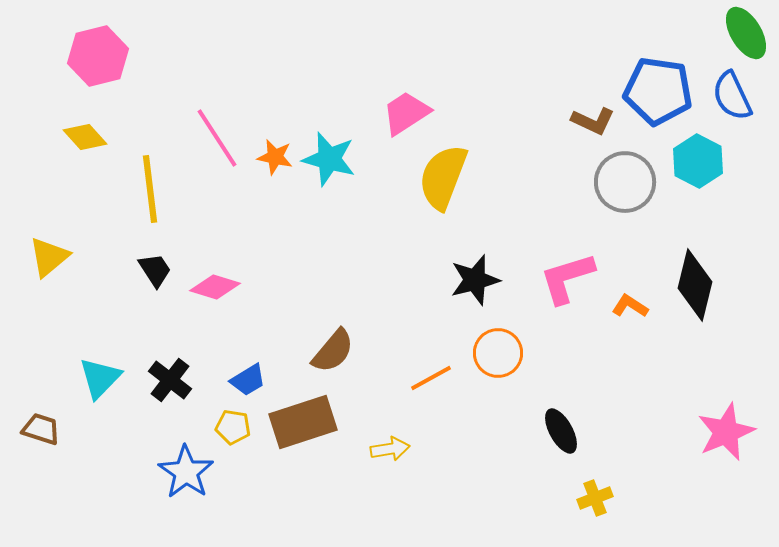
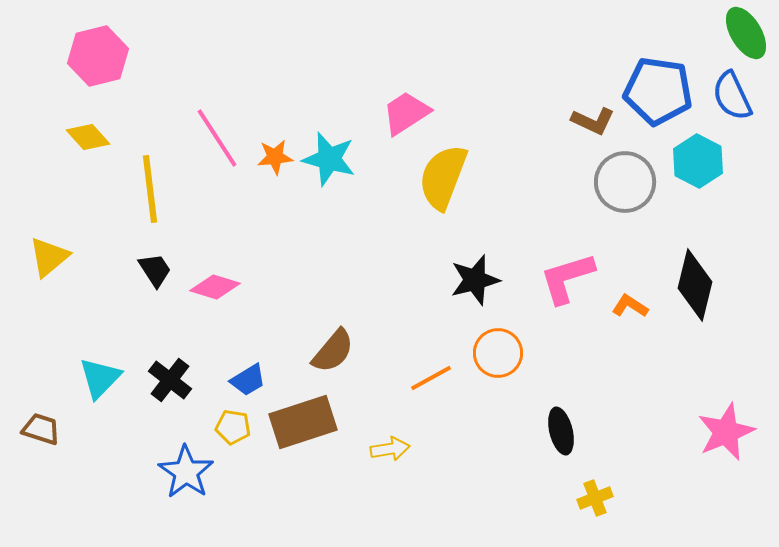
yellow diamond: moved 3 px right
orange star: rotated 18 degrees counterclockwise
black ellipse: rotated 15 degrees clockwise
